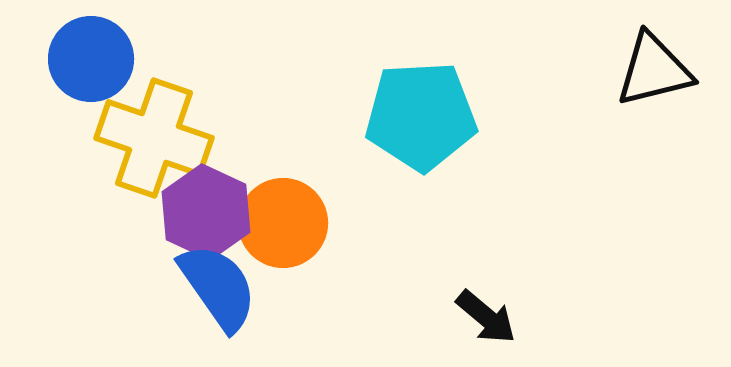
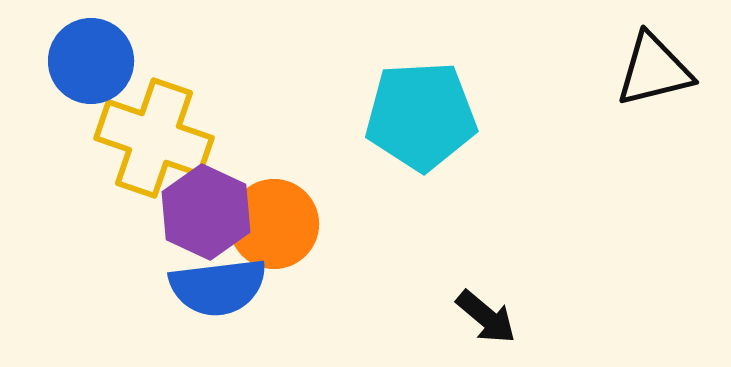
blue circle: moved 2 px down
orange circle: moved 9 px left, 1 px down
blue semicircle: rotated 118 degrees clockwise
